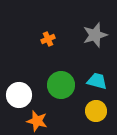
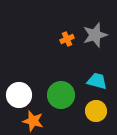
orange cross: moved 19 px right
green circle: moved 10 px down
orange star: moved 4 px left
